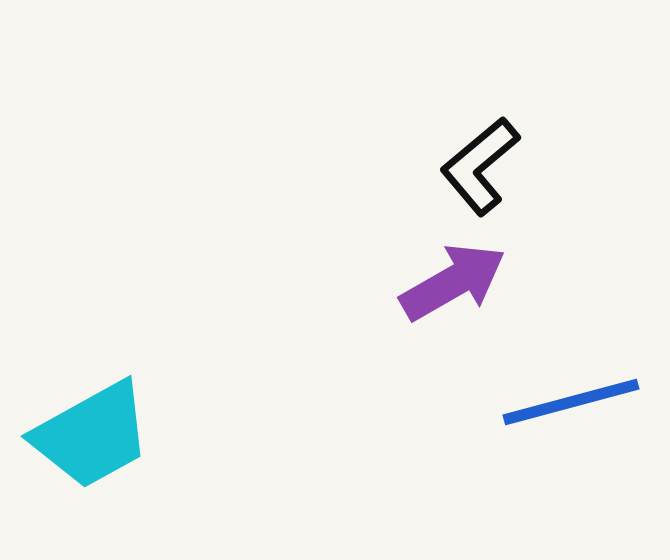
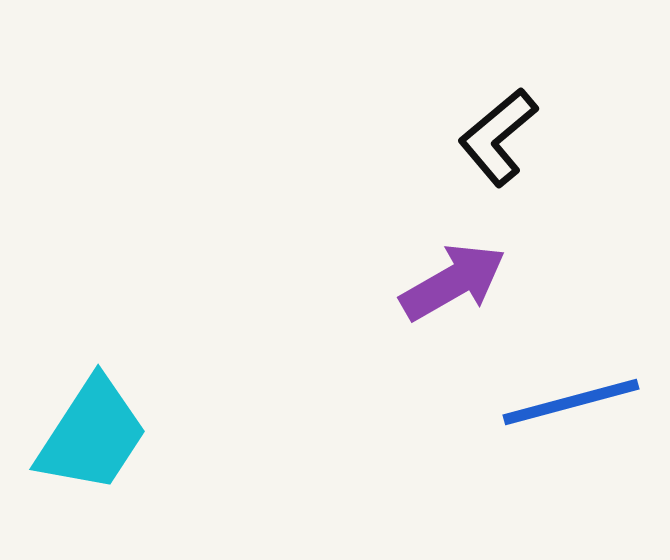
black L-shape: moved 18 px right, 29 px up
cyan trapezoid: rotated 28 degrees counterclockwise
